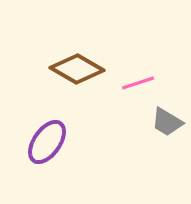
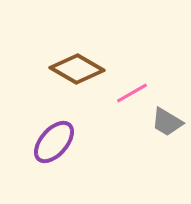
pink line: moved 6 px left, 10 px down; rotated 12 degrees counterclockwise
purple ellipse: moved 7 px right; rotated 6 degrees clockwise
